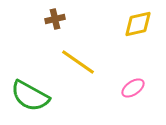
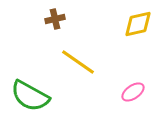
pink ellipse: moved 4 px down
